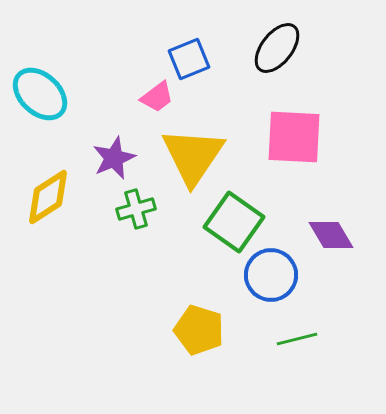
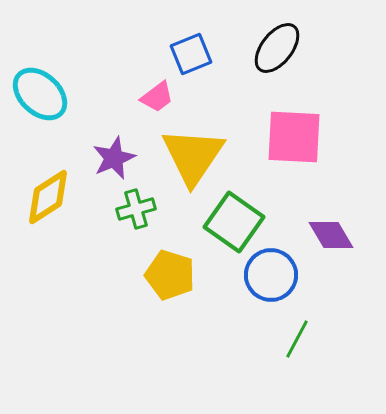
blue square: moved 2 px right, 5 px up
yellow pentagon: moved 29 px left, 55 px up
green line: rotated 48 degrees counterclockwise
